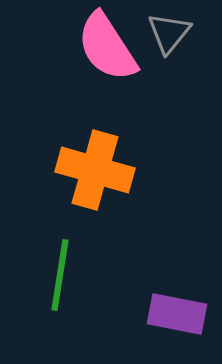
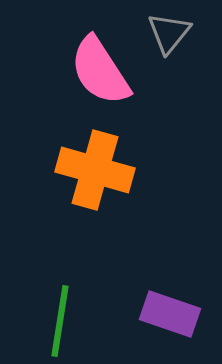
pink semicircle: moved 7 px left, 24 px down
green line: moved 46 px down
purple rectangle: moved 7 px left; rotated 8 degrees clockwise
